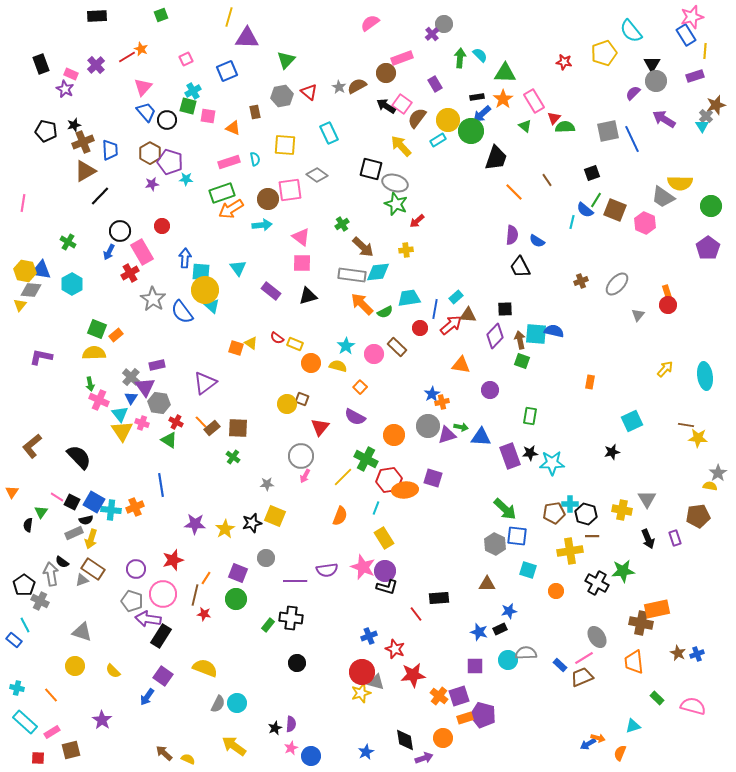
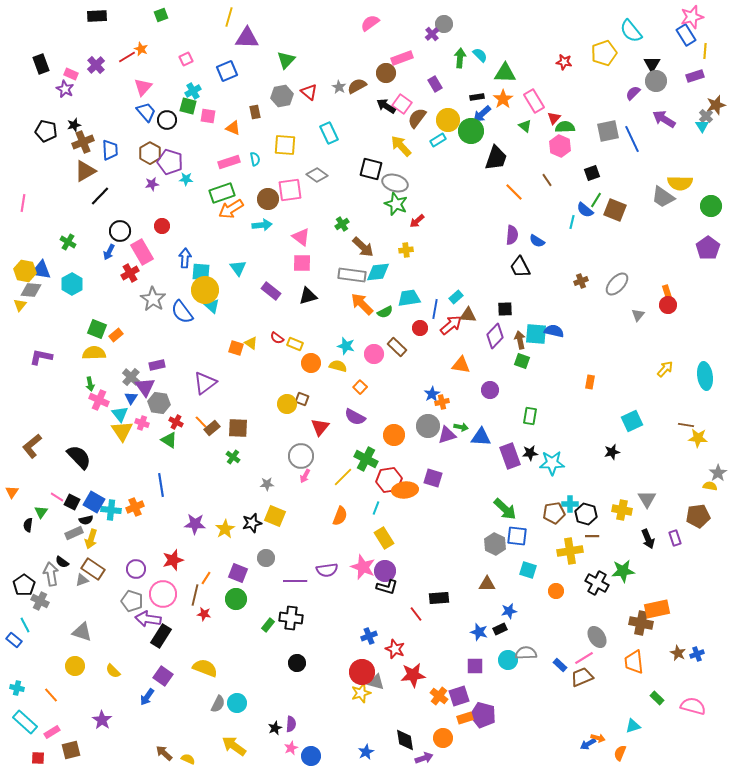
pink hexagon at (645, 223): moved 85 px left, 77 px up
cyan star at (346, 346): rotated 24 degrees counterclockwise
